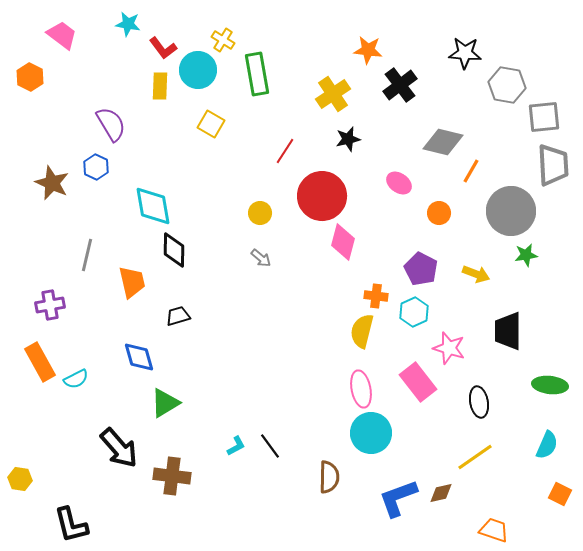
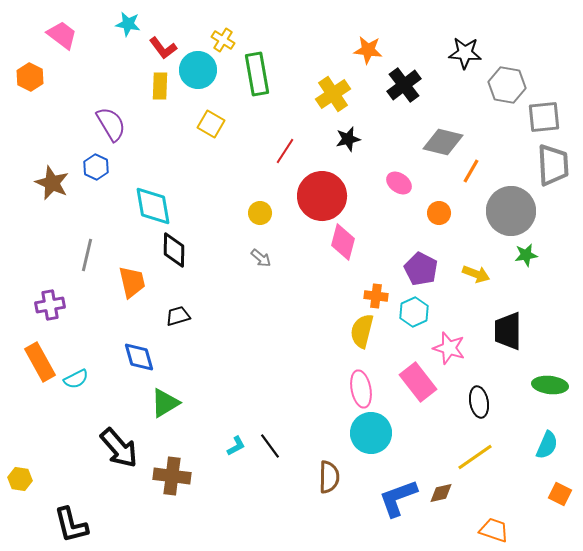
black cross at (400, 85): moved 4 px right
